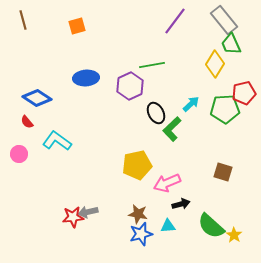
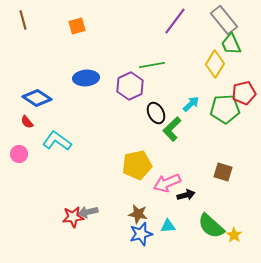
black arrow: moved 5 px right, 9 px up
